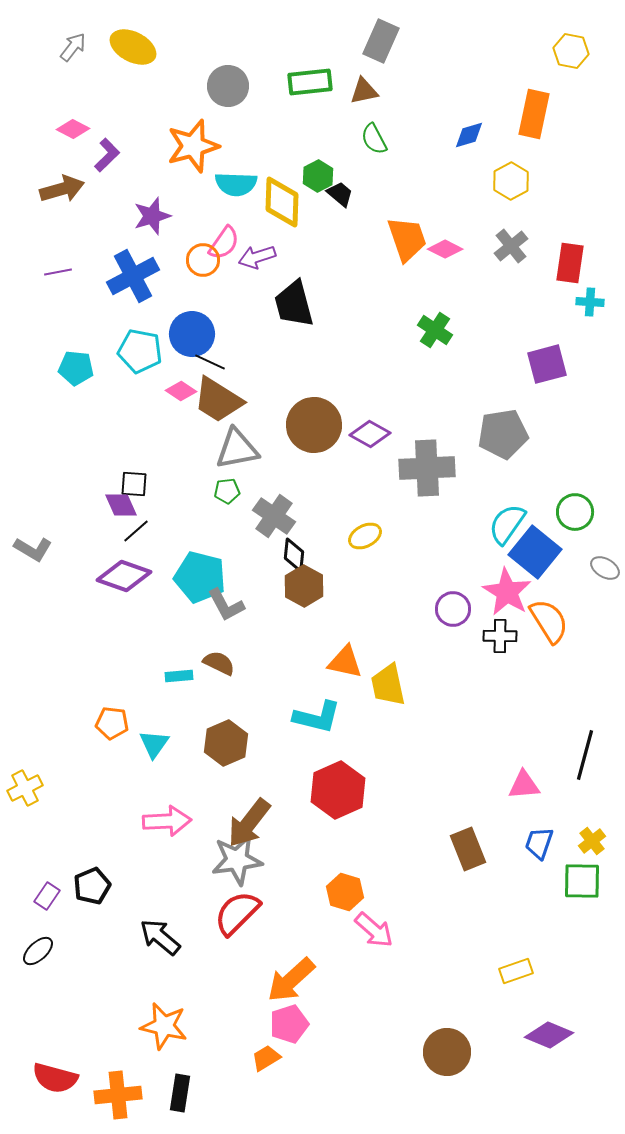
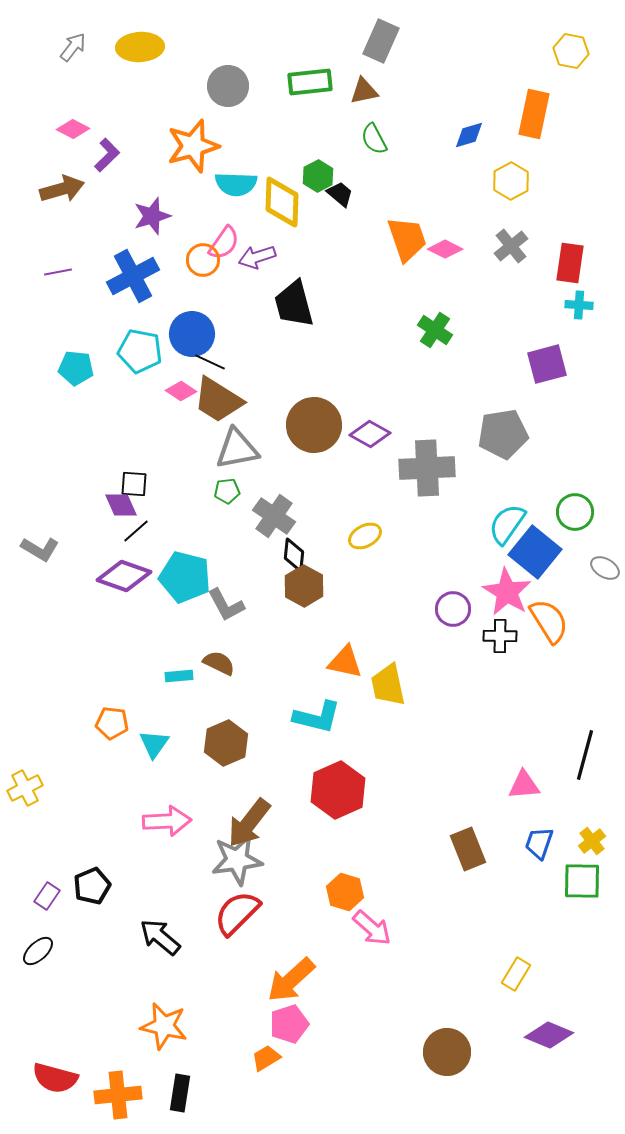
yellow ellipse at (133, 47): moved 7 px right; rotated 30 degrees counterclockwise
cyan cross at (590, 302): moved 11 px left, 3 px down
gray L-shape at (33, 549): moved 7 px right
cyan pentagon at (200, 577): moved 15 px left
pink arrow at (374, 930): moved 2 px left, 2 px up
yellow rectangle at (516, 971): moved 3 px down; rotated 40 degrees counterclockwise
